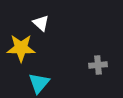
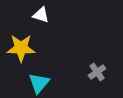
white triangle: moved 8 px up; rotated 24 degrees counterclockwise
gray cross: moved 1 px left, 7 px down; rotated 30 degrees counterclockwise
